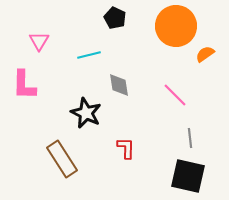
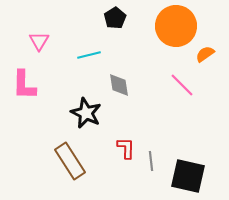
black pentagon: rotated 15 degrees clockwise
pink line: moved 7 px right, 10 px up
gray line: moved 39 px left, 23 px down
brown rectangle: moved 8 px right, 2 px down
